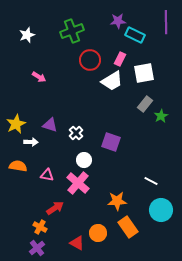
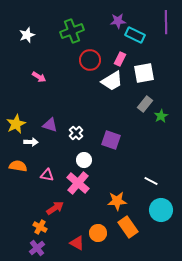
purple square: moved 2 px up
